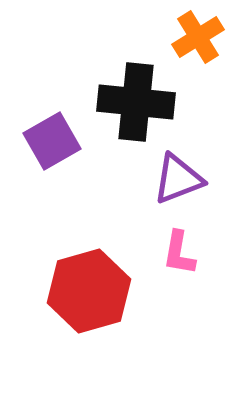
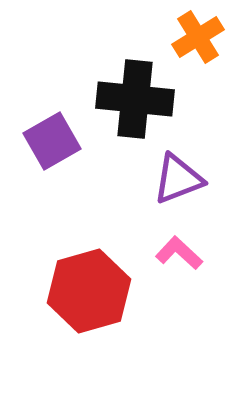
black cross: moved 1 px left, 3 px up
pink L-shape: rotated 123 degrees clockwise
